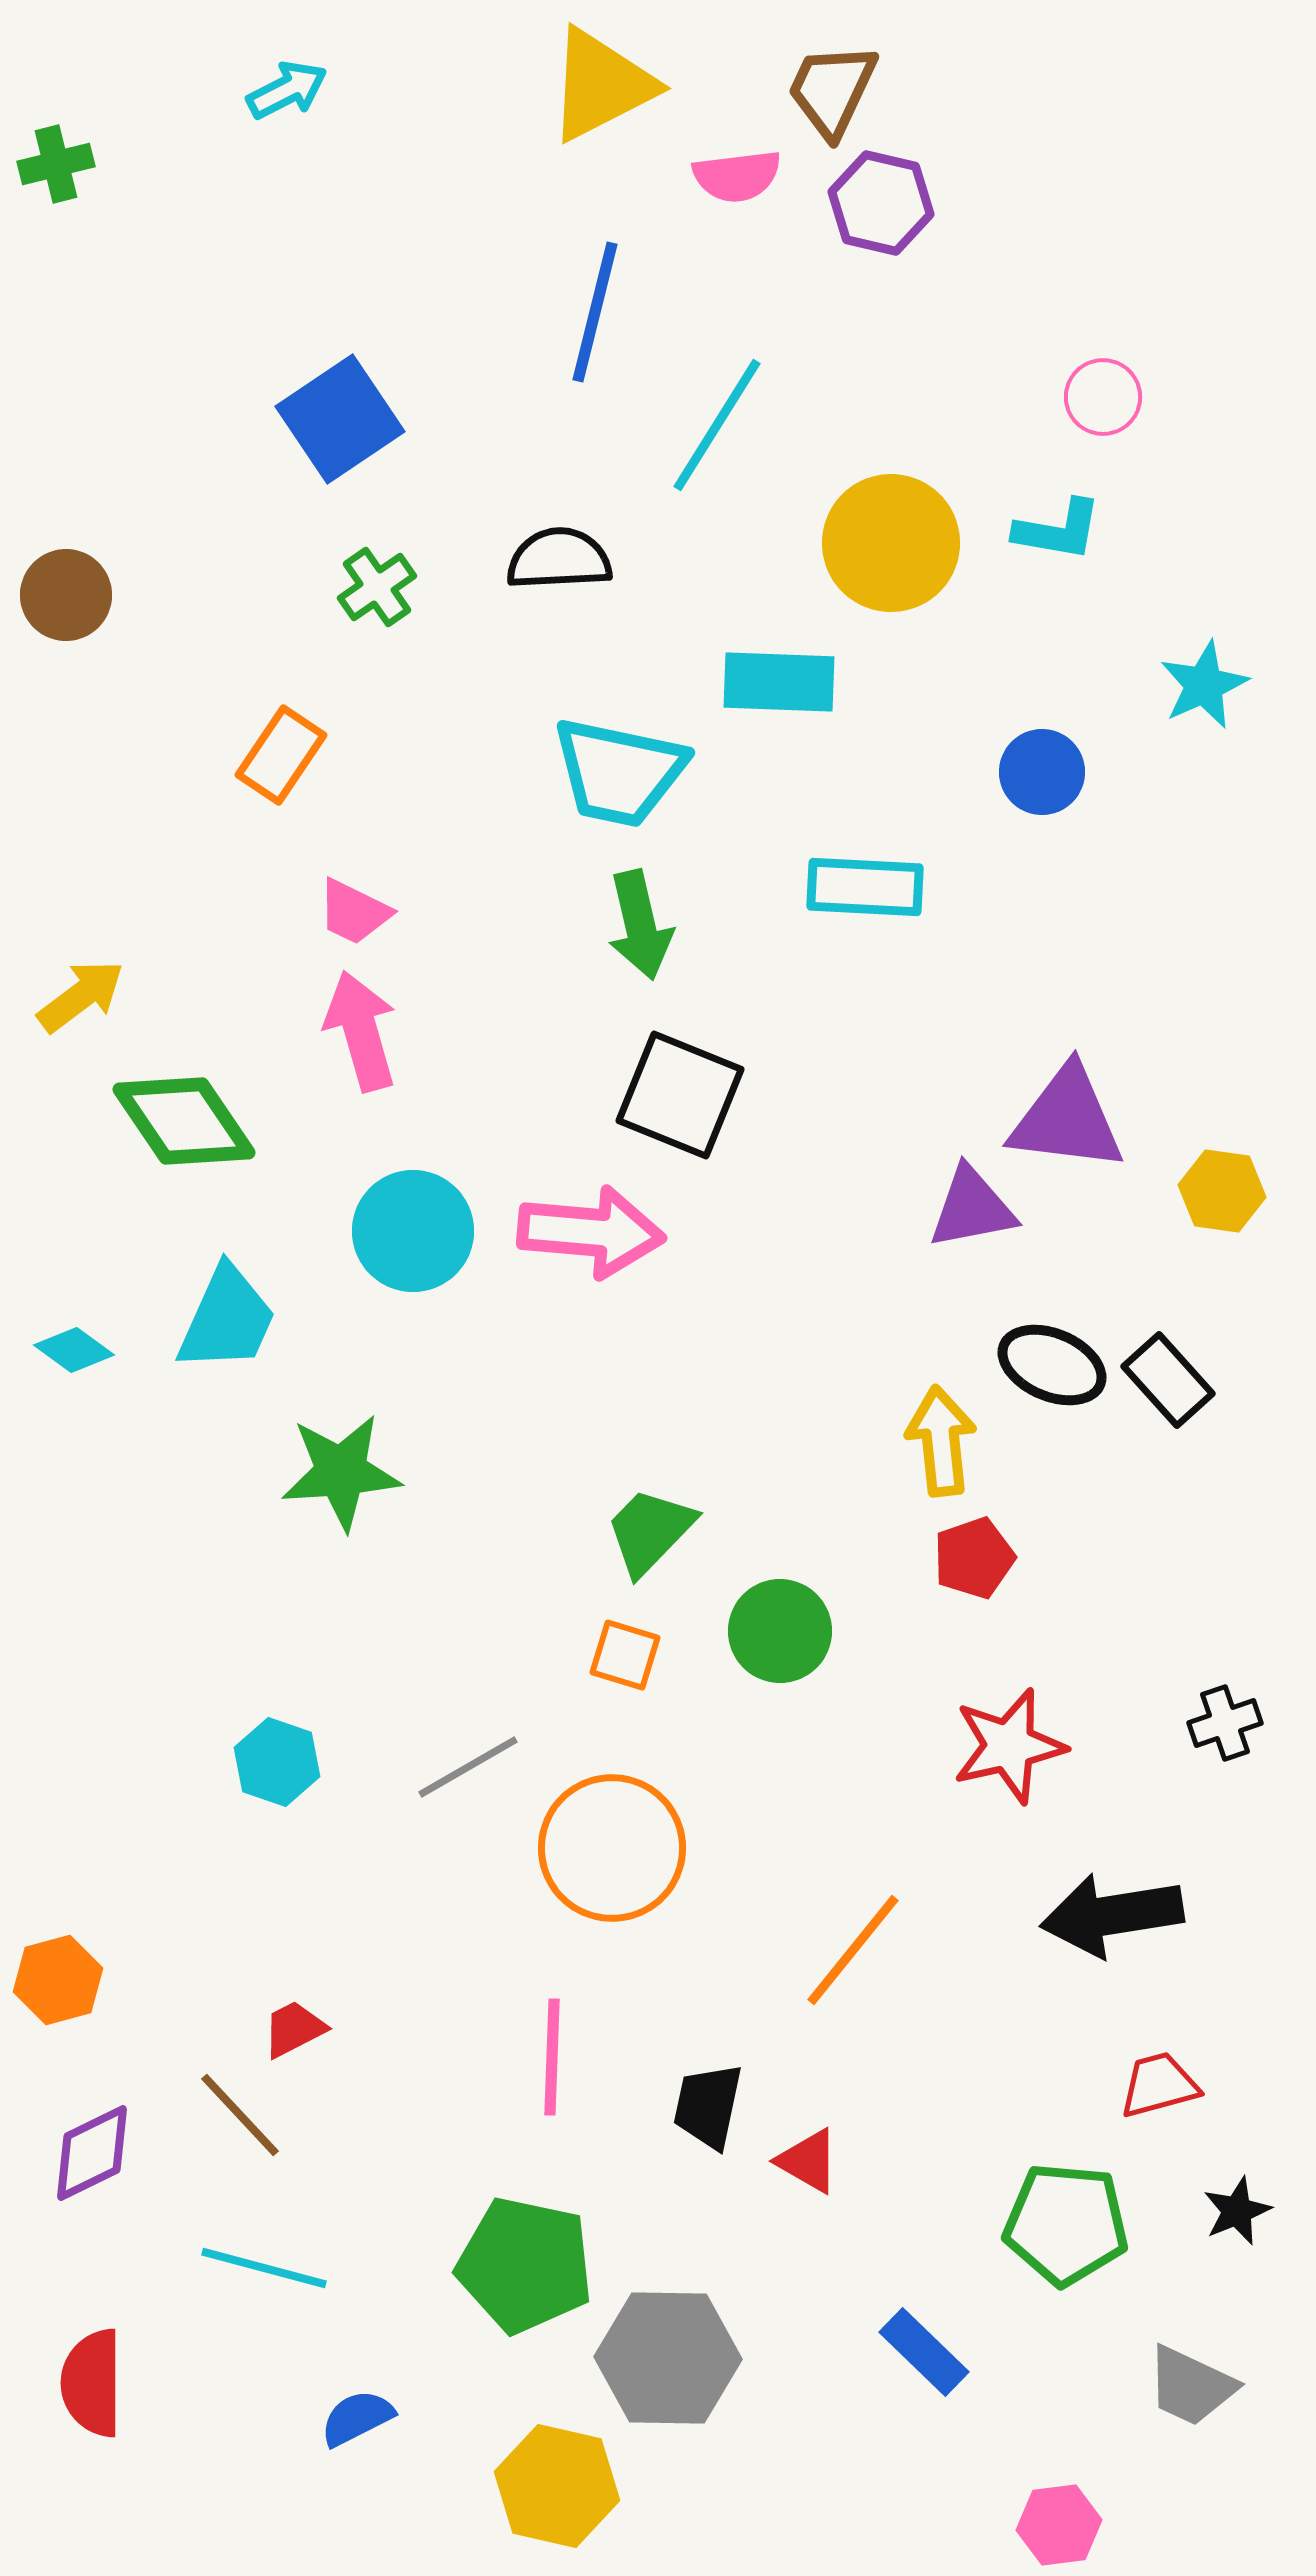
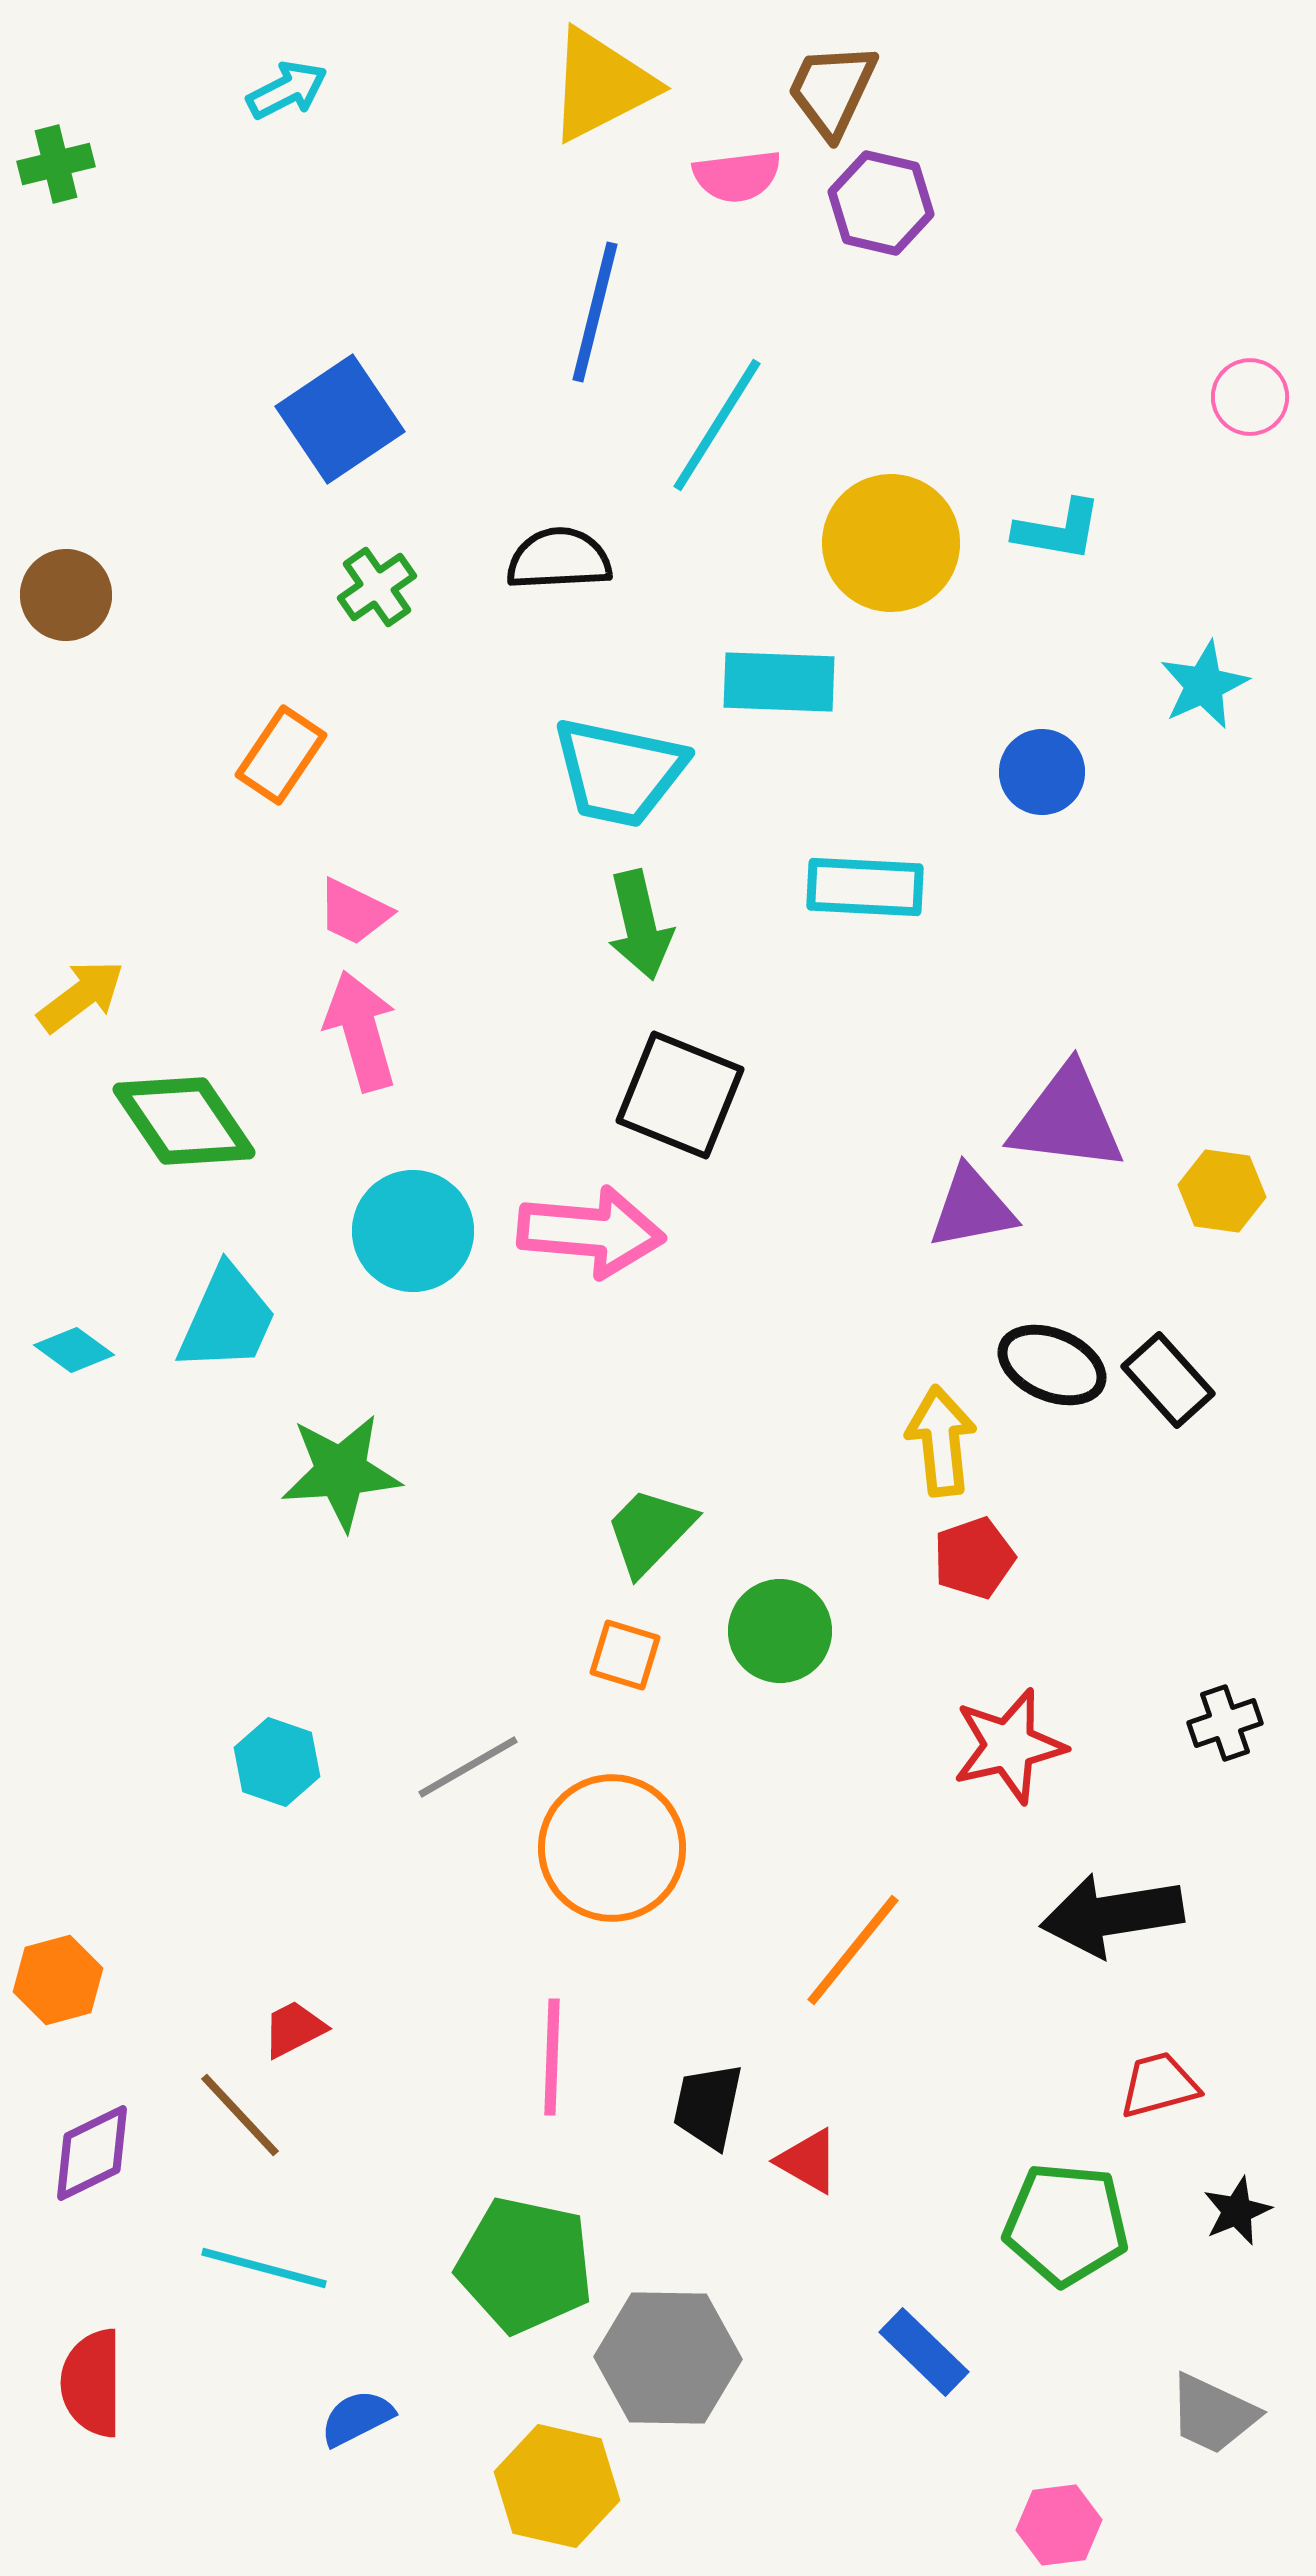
pink circle at (1103, 397): moved 147 px right
gray trapezoid at (1191, 2386): moved 22 px right, 28 px down
